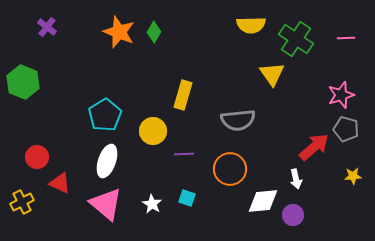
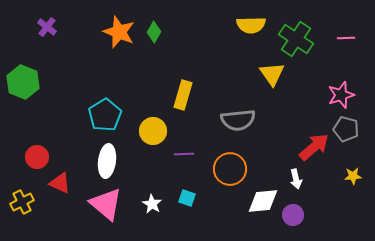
white ellipse: rotated 12 degrees counterclockwise
